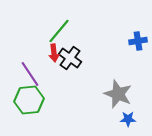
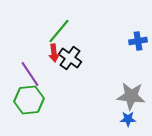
gray star: moved 13 px right, 2 px down; rotated 16 degrees counterclockwise
